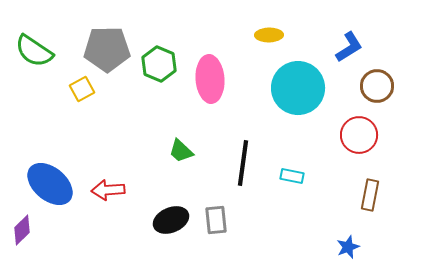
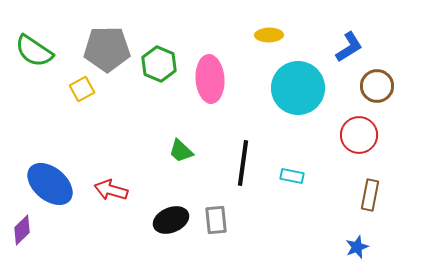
red arrow: moved 3 px right; rotated 20 degrees clockwise
blue star: moved 9 px right
